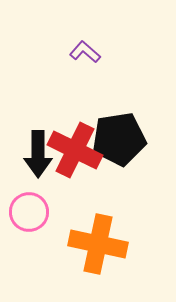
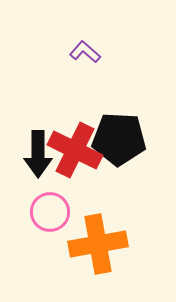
black pentagon: rotated 12 degrees clockwise
pink circle: moved 21 px right
orange cross: rotated 22 degrees counterclockwise
